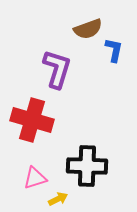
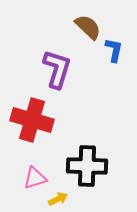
brown semicircle: moved 2 px up; rotated 116 degrees counterclockwise
